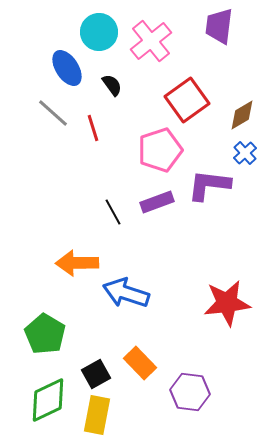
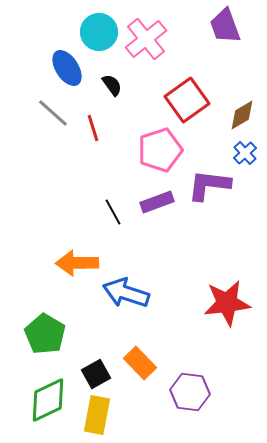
purple trapezoid: moved 6 px right; rotated 27 degrees counterclockwise
pink cross: moved 5 px left, 2 px up
